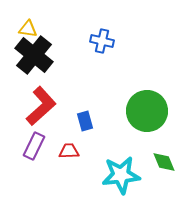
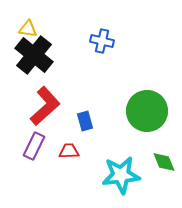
red L-shape: moved 4 px right
